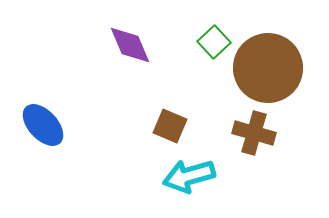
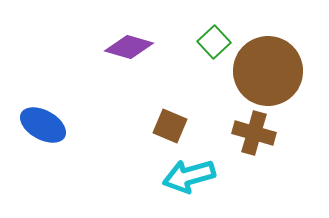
purple diamond: moved 1 px left, 2 px down; rotated 51 degrees counterclockwise
brown circle: moved 3 px down
blue ellipse: rotated 18 degrees counterclockwise
